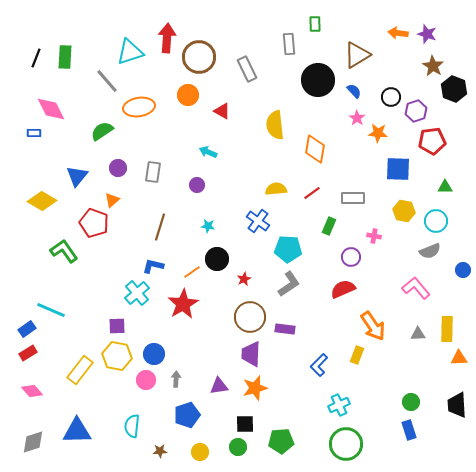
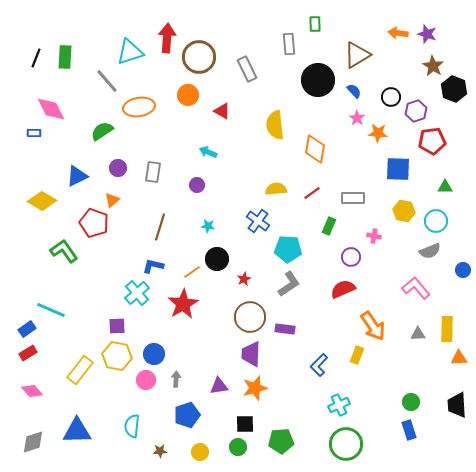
blue triangle at (77, 176): rotated 25 degrees clockwise
